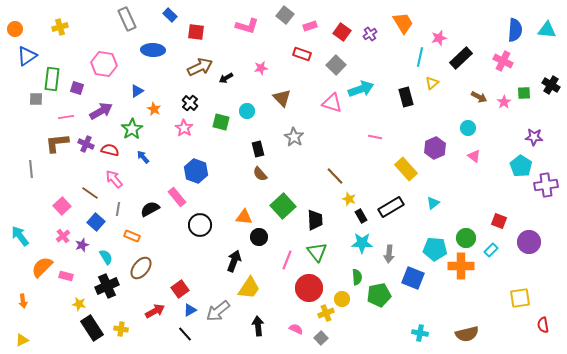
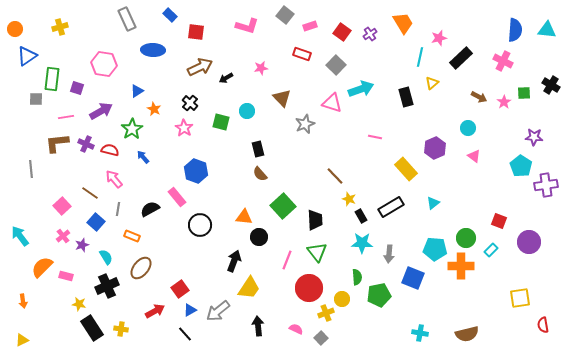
gray star at (294, 137): moved 11 px right, 13 px up; rotated 18 degrees clockwise
